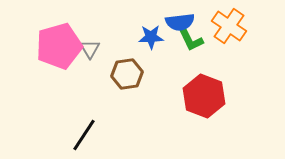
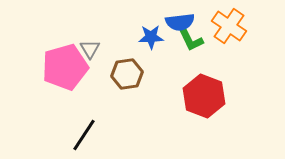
pink pentagon: moved 6 px right, 21 px down
